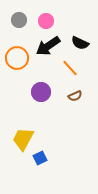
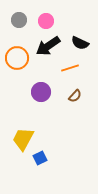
orange line: rotated 66 degrees counterclockwise
brown semicircle: rotated 24 degrees counterclockwise
